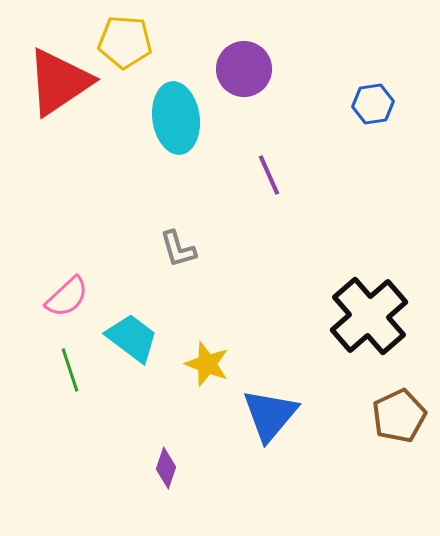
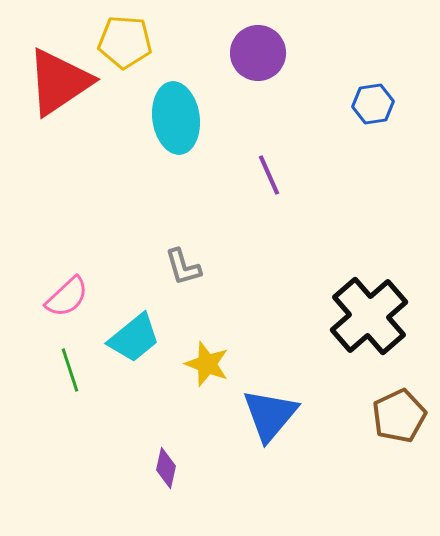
purple circle: moved 14 px right, 16 px up
gray L-shape: moved 5 px right, 18 px down
cyan trapezoid: moved 2 px right; rotated 104 degrees clockwise
purple diamond: rotated 6 degrees counterclockwise
